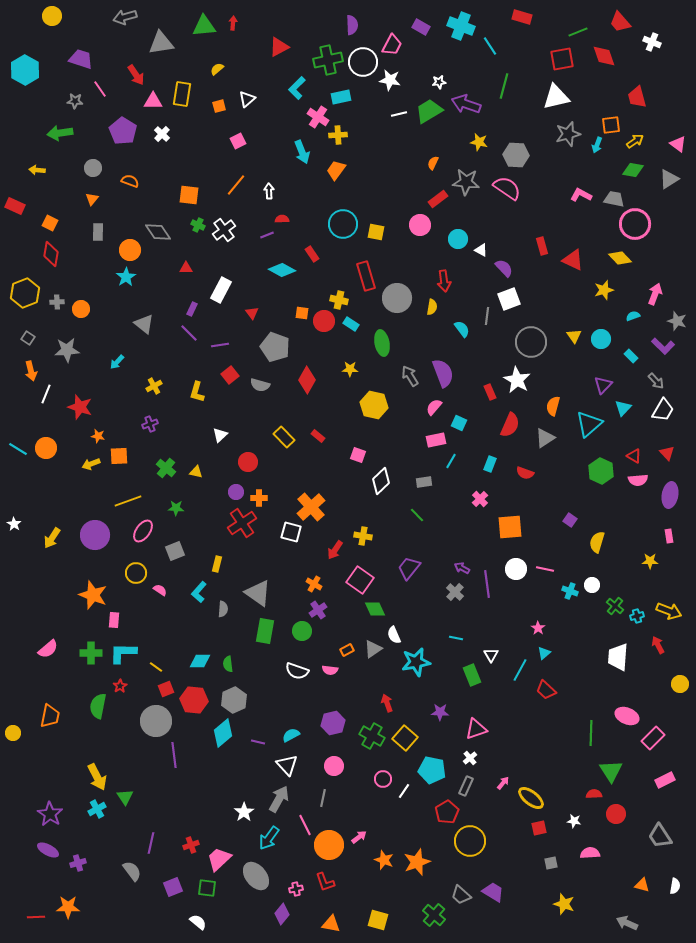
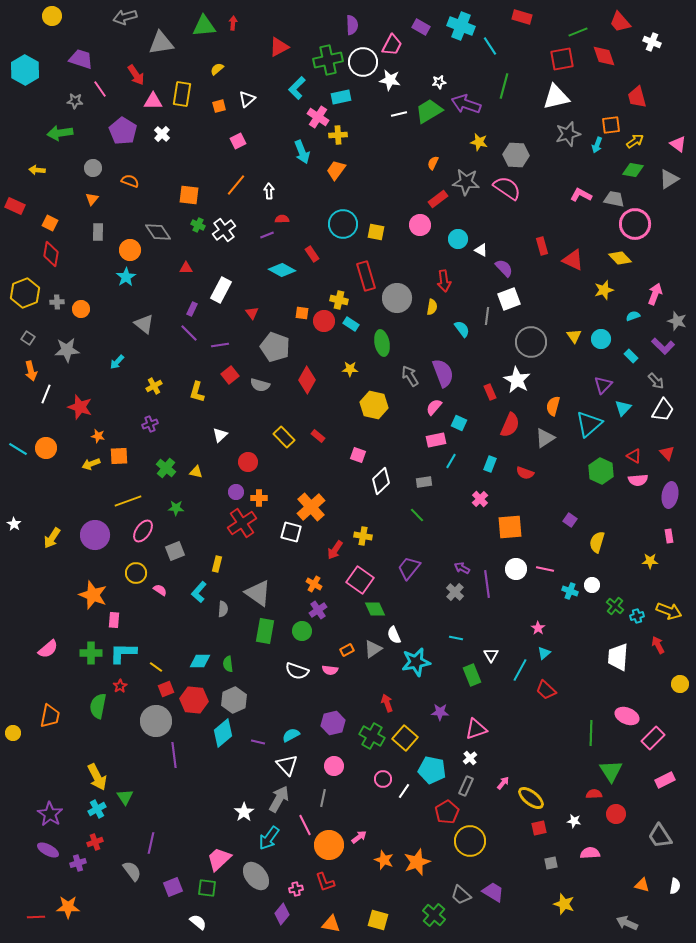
red cross at (191, 845): moved 96 px left, 3 px up
